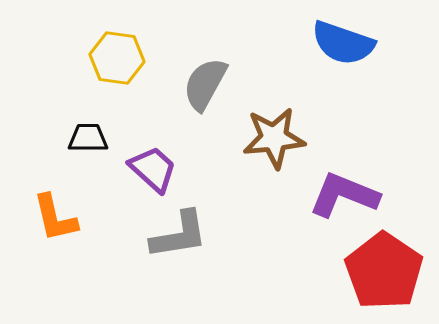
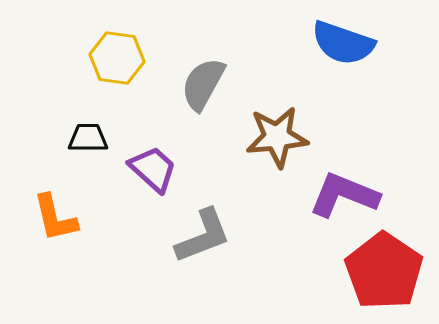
gray semicircle: moved 2 px left
brown star: moved 3 px right, 1 px up
gray L-shape: moved 24 px right, 1 px down; rotated 12 degrees counterclockwise
